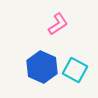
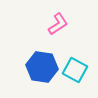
blue hexagon: rotated 16 degrees counterclockwise
